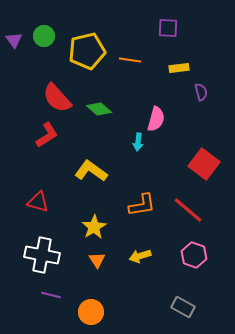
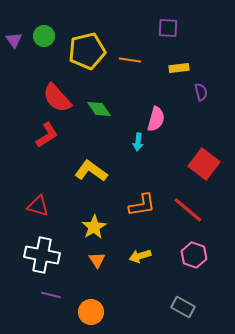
green diamond: rotated 15 degrees clockwise
red triangle: moved 4 px down
